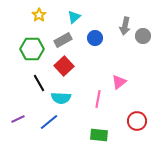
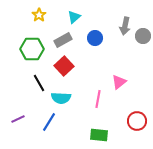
blue line: rotated 18 degrees counterclockwise
